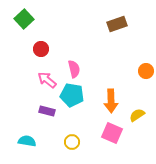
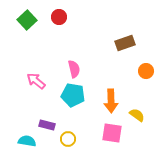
green square: moved 3 px right, 1 px down
brown rectangle: moved 8 px right, 19 px down
red circle: moved 18 px right, 32 px up
pink arrow: moved 11 px left, 1 px down
cyan pentagon: moved 1 px right
purple rectangle: moved 14 px down
yellow semicircle: rotated 70 degrees clockwise
pink square: rotated 15 degrees counterclockwise
yellow circle: moved 4 px left, 3 px up
